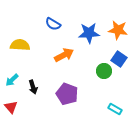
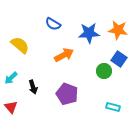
yellow semicircle: rotated 36 degrees clockwise
cyan arrow: moved 1 px left, 2 px up
cyan rectangle: moved 2 px left, 2 px up; rotated 16 degrees counterclockwise
